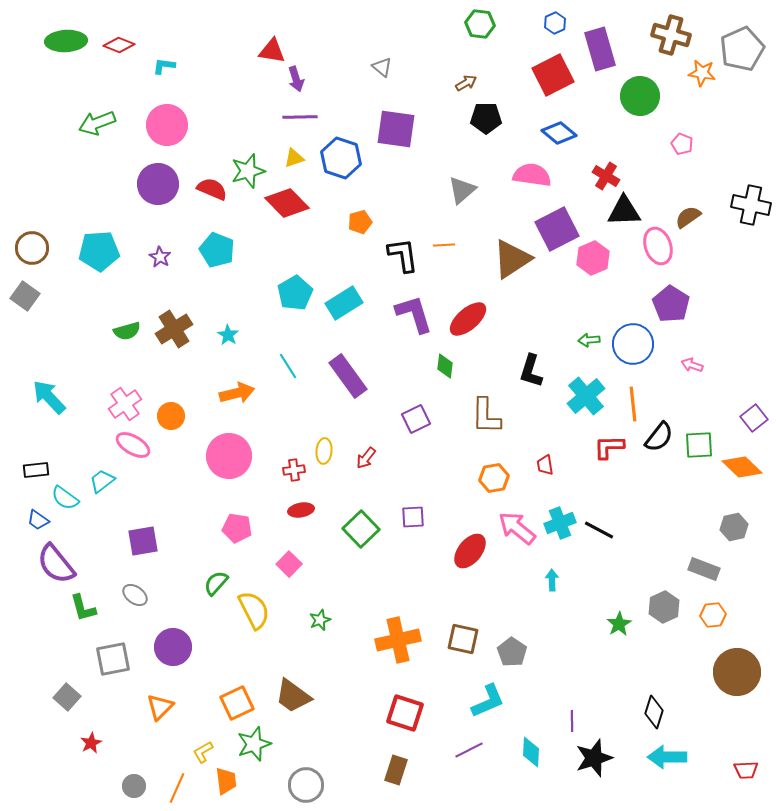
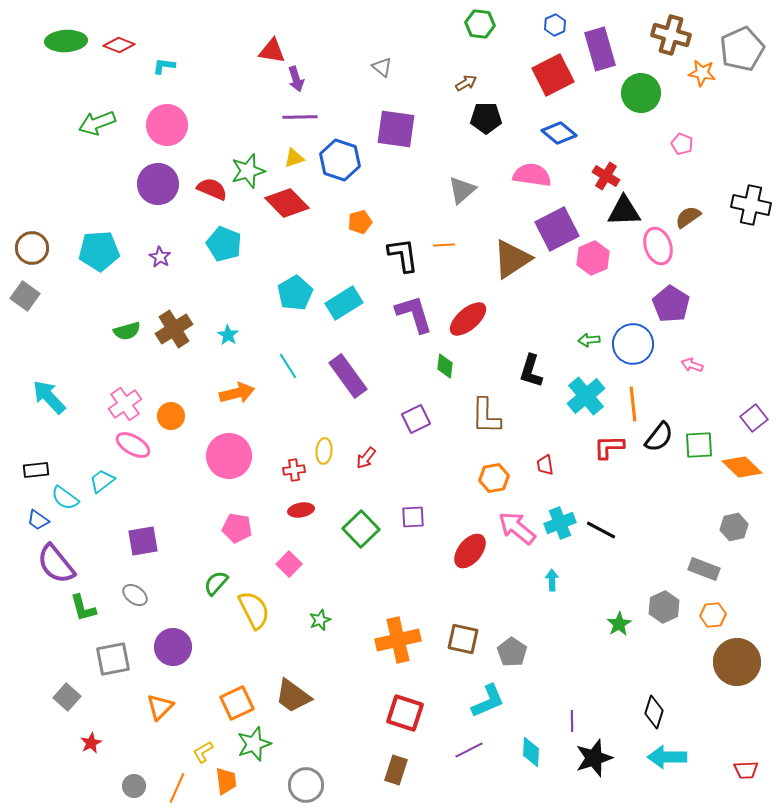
blue hexagon at (555, 23): moved 2 px down
green circle at (640, 96): moved 1 px right, 3 px up
blue hexagon at (341, 158): moved 1 px left, 2 px down
cyan pentagon at (217, 250): moved 7 px right, 6 px up
black line at (599, 530): moved 2 px right
brown circle at (737, 672): moved 10 px up
